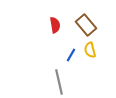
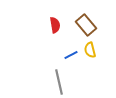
blue line: rotated 32 degrees clockwise
